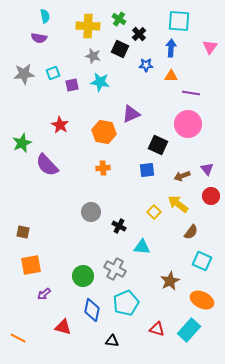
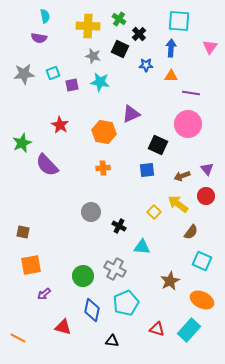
red circle at (211, 196): moved 5 px left
